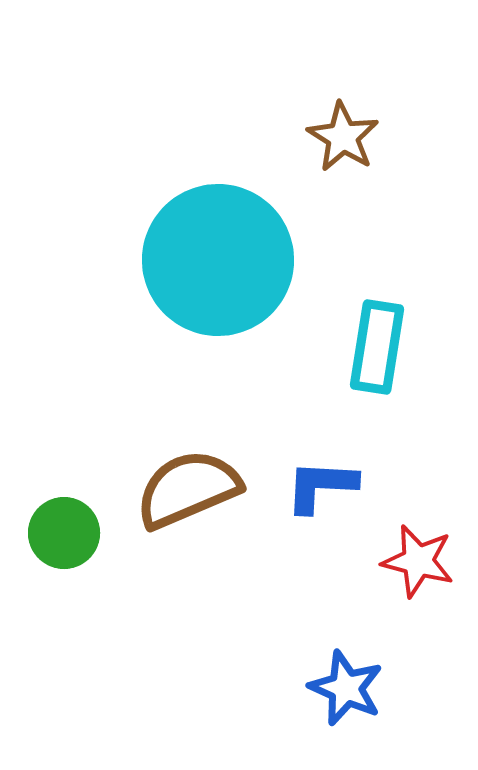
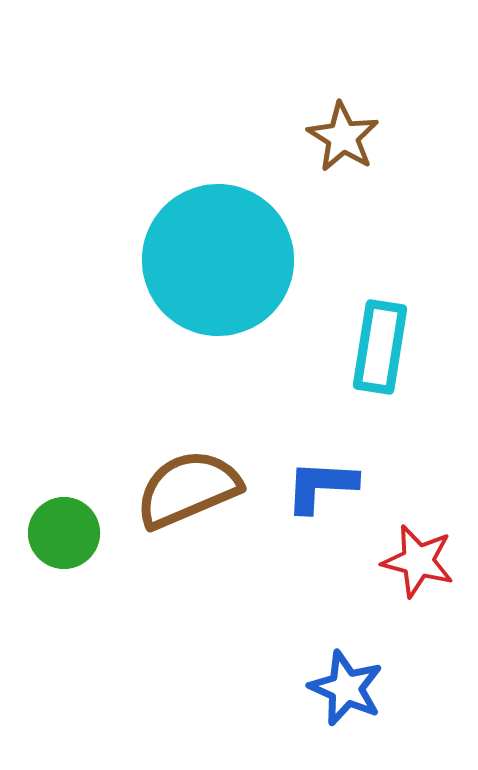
cyan rectangle: moved 3 px right
